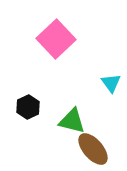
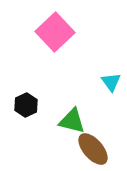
pink square: moved 1 px left, 7 px up
cyan triangle: moved 1 px up
black hexagon: moved 2 px left, 2 px up
